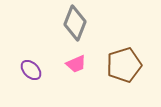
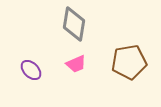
gray diamond: moved 1 px left, 1 px down; rotated 12 degrees counterclockwise
brown pentagon: moved 5 px right, 3 px up; rotated 8 degrees clockwise
